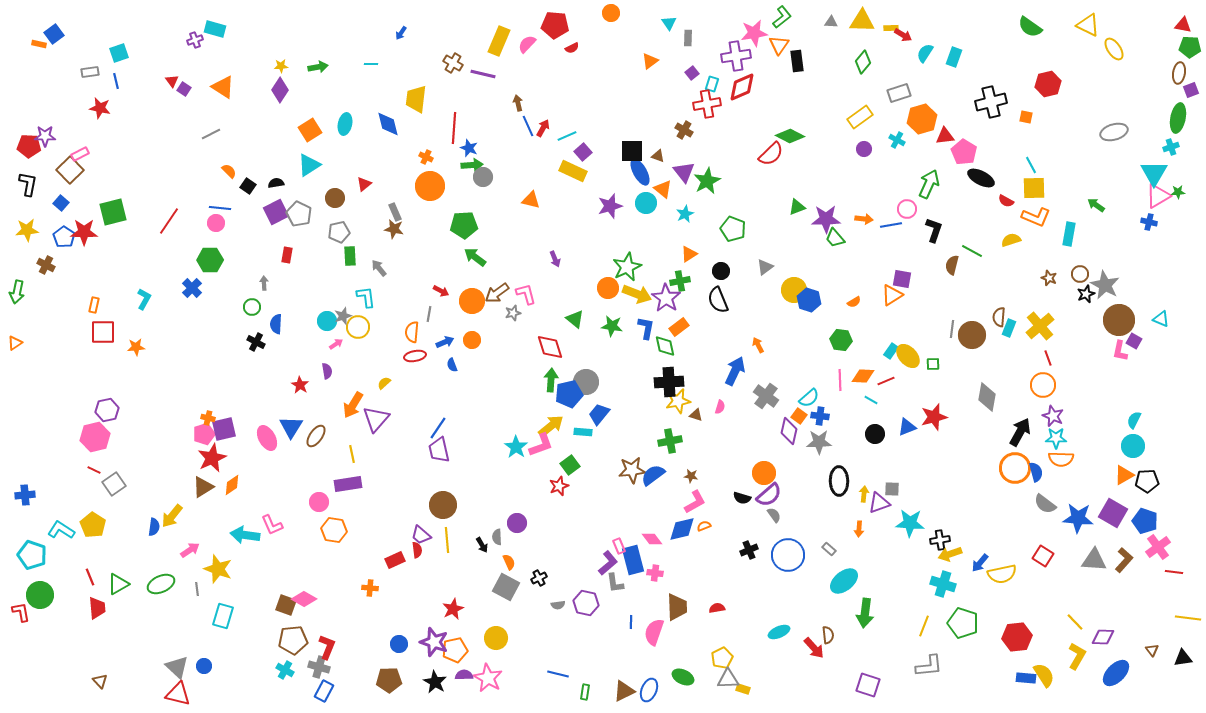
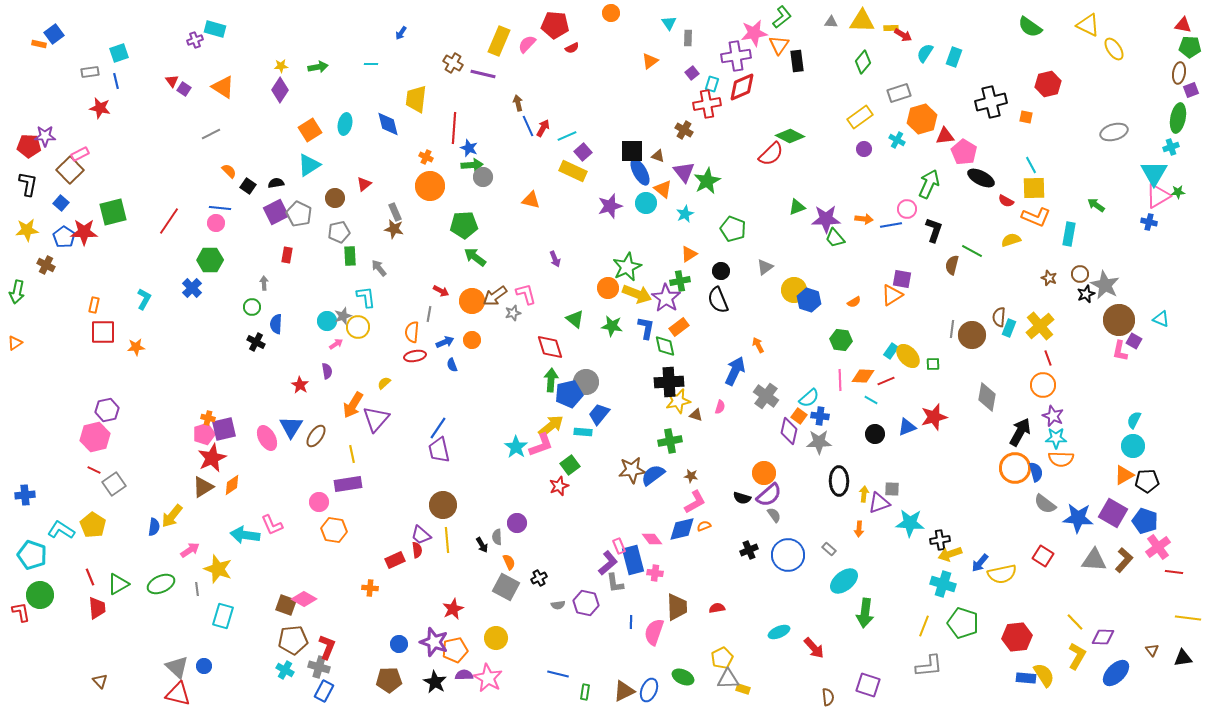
brown arrow at (497, 293): moved 2 px left, 3 px down
brown semicircle at (828, 635): moved 62 px down
